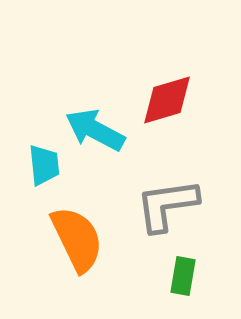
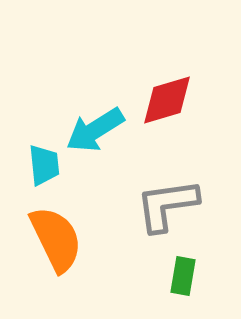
cyan arrow: rotated 60 degrees counterclockwise
orange semicircle: moved 21 px left
